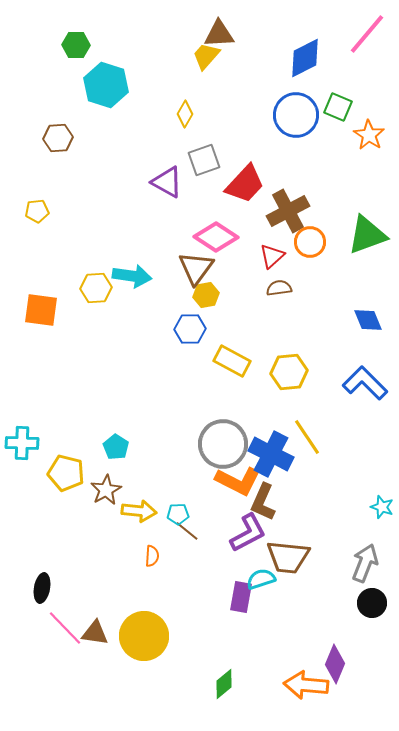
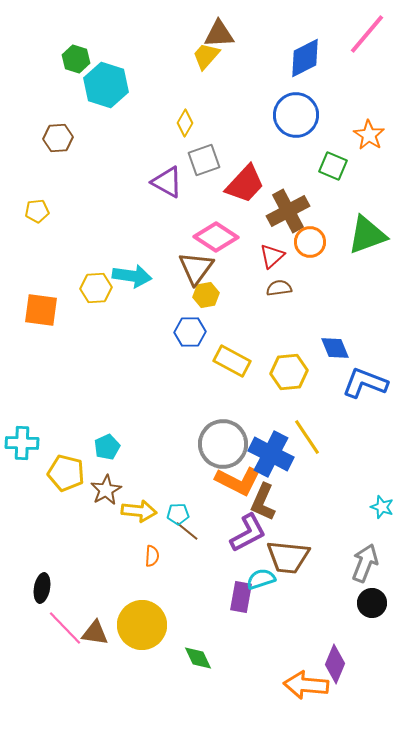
green hexagon at (76, 45): moved 14 px down; rotated 16 degrees clockwise
green square at (338, 107): moved 5 px left, 59 px down
yellow diamond at (185, 114): moved 9 px down
blue diamond at (368, 320): moved 33 px left, 28 px down
blue hexagon at (190, 329): moved 3 px down
blue L-shape at (365, 383): rotated 24 degrees counterclockwise
cyan pentagon at (116, 447): moved 9 px left; rotated 15 degrees clockwise
yellow circle at (144, 636): moved 2 px left, 11 px up
green diamond at (224, 684): moved 26 px left, 26 px up; rotated 76 degrees counterclockwise
